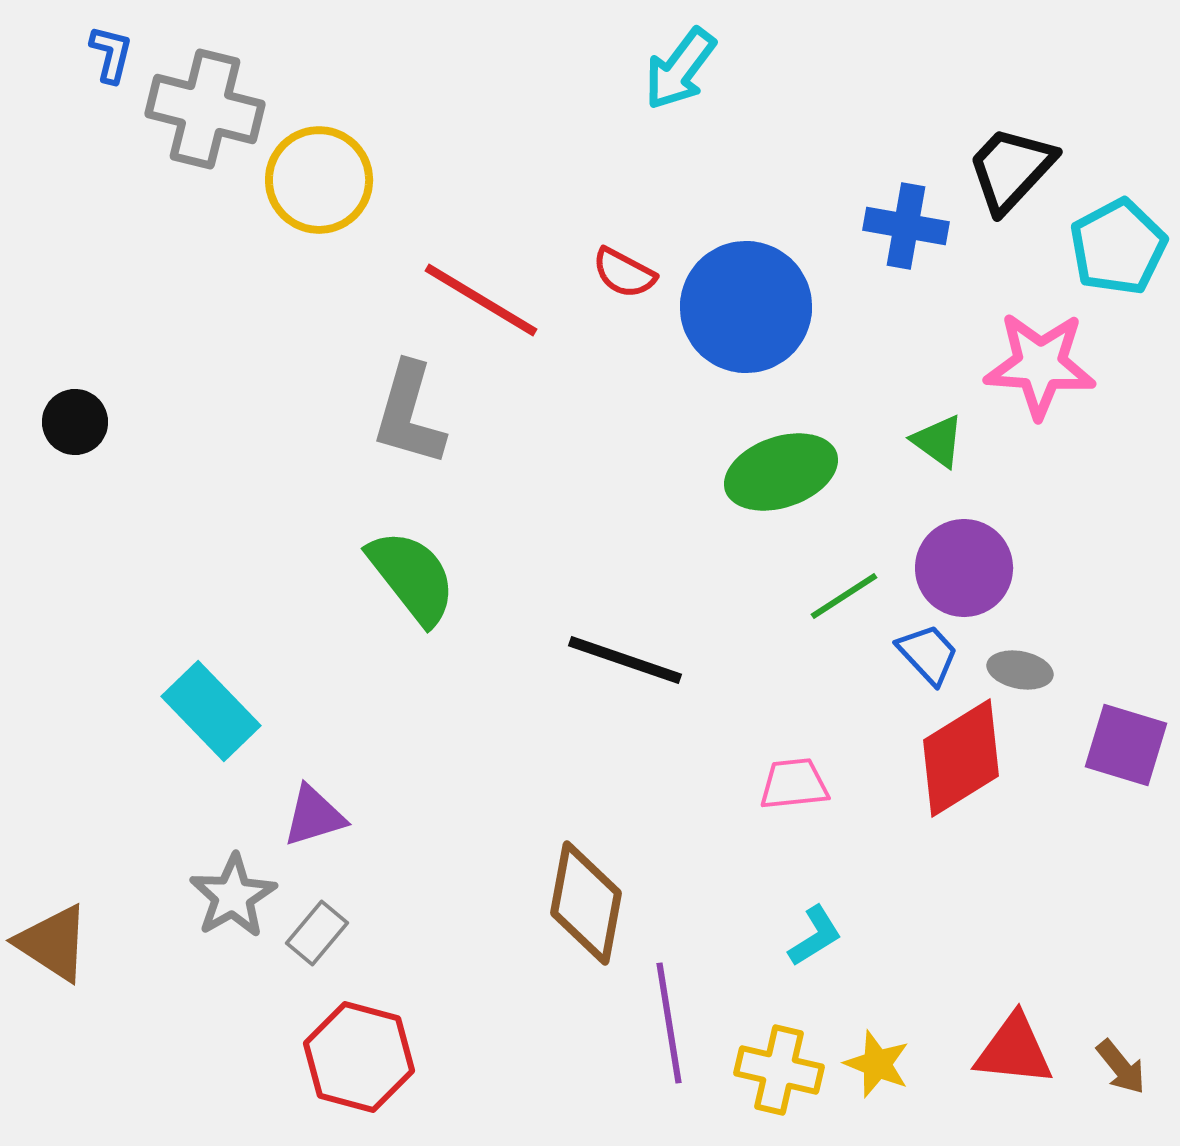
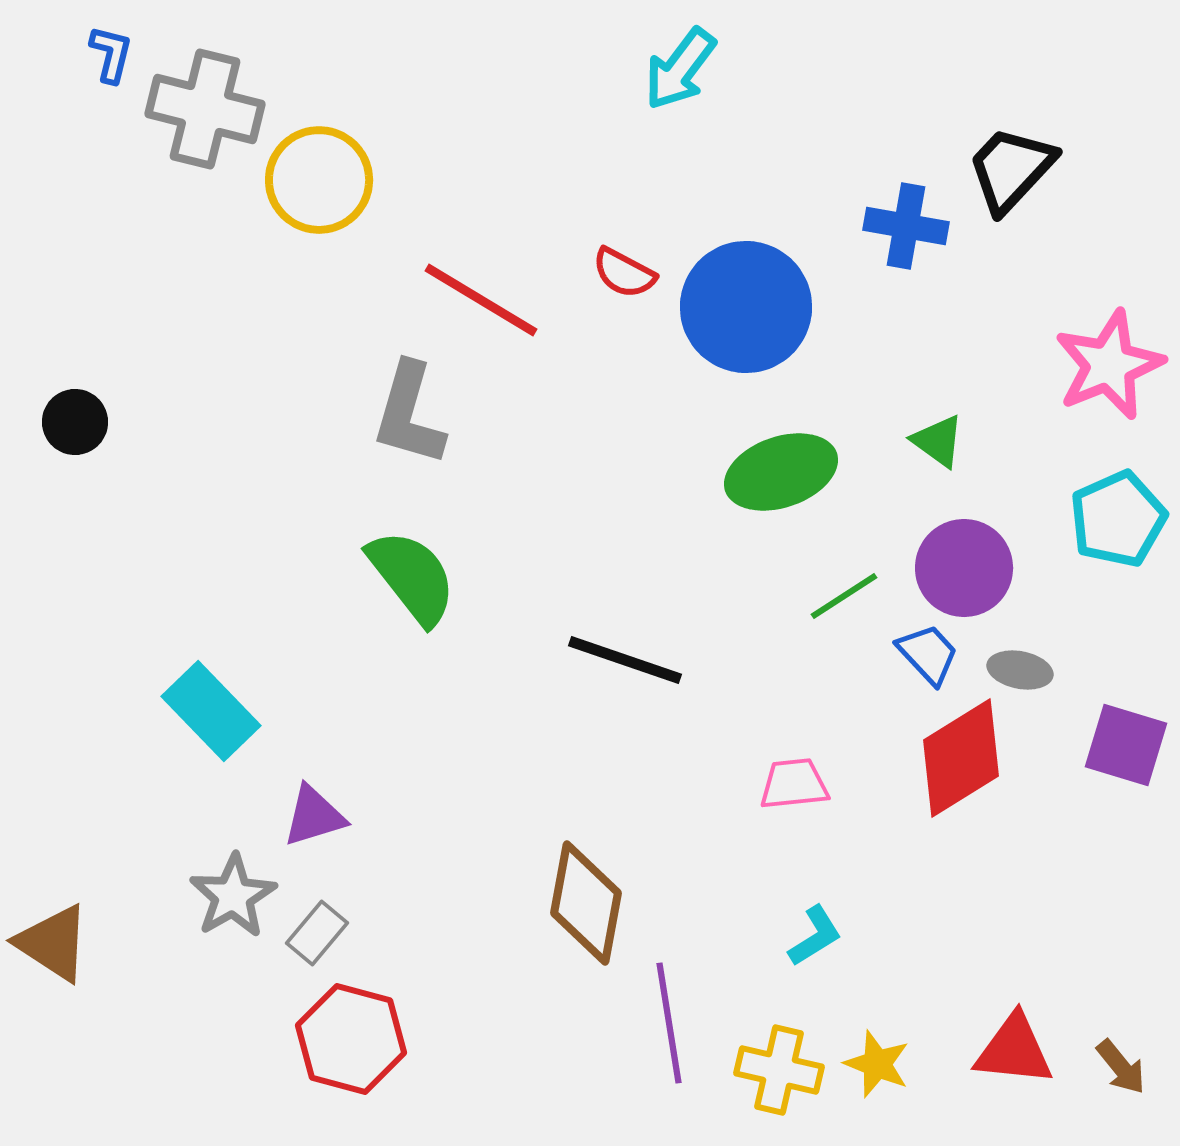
cyan pentagon: moved 272 px down; rotated 4 degrees clockwise
pink star: moved 69 px right; rotated 26 degrees counterclockwise
red hexagon: moved 8 px left, 18 px up
